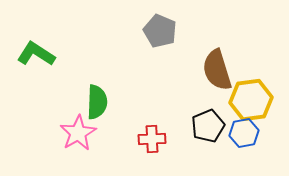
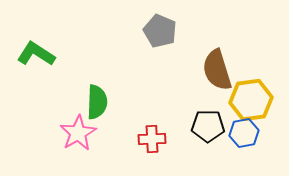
black pentagon: rotated 24 degrees clockwise
